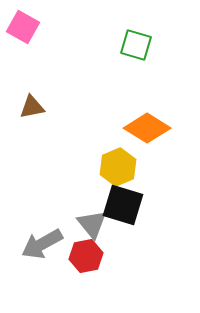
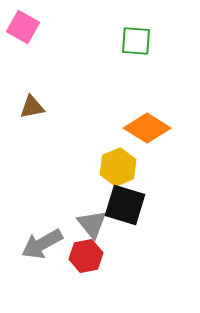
green square: moved 4 px up; rotated 12 degrees counterclockwise
black square: moved 2 px right
